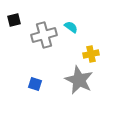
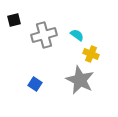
cyan semicircle: moved 6 px right, 8 px down
yellow cross: rotated 35 degrees clockwise
gray star: moved 1 px right
blue square: rotated 16 degrees clockwise
